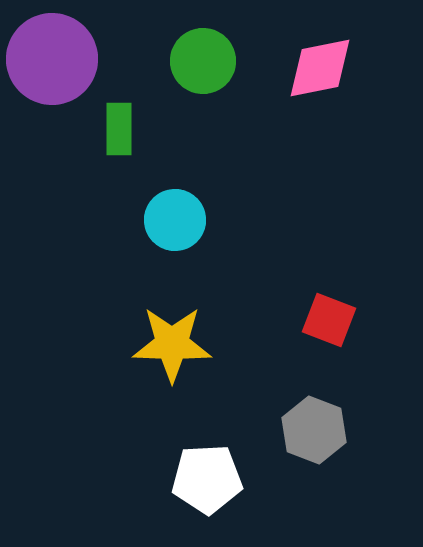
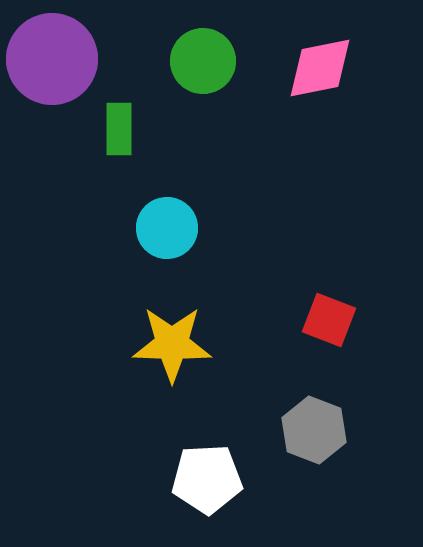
cyan circle: moved 8 px left, 8 px down
